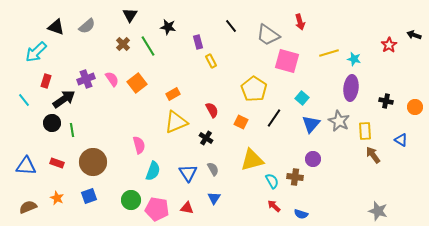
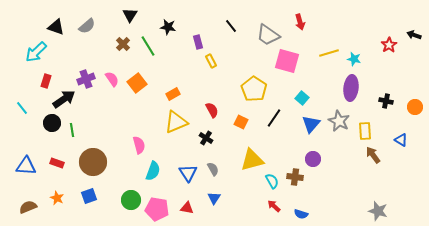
cyan line at (24, 100): moved 2 px left, 8 px down
